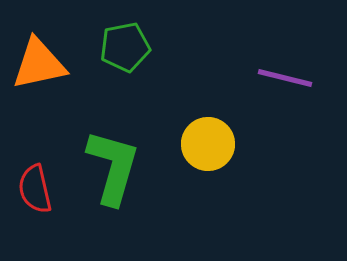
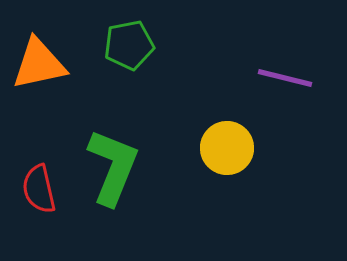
green pentagon: moved 4 px right, 2 px up
yellow circle: moved 19 px right, 4 px down
green L-shape: rotated 6 degrees clockwise
red semicircle: moved 4 px right
